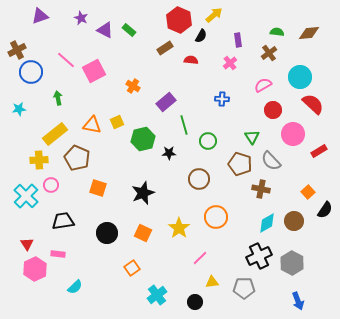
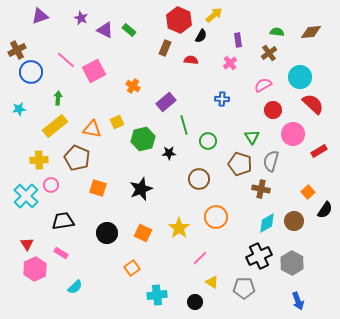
brown diamond at (309, 33): moved 2 px right, 1 px up
brown rectangle at (165, 48): rotated 35 degrees counterclockwise
green arrow at (58, 98): rotated 16 degrees clockwise
orange triangle at (92, 125): moved 4 px down
yellow rectangle at (55, 134): moved 8 px up
gray semicircle at (271, 161): rotated 60 degrees clockwise
black star at (143, 193): moved 2 px left, 4 px up
pink rectangle at (58, 254): moved 3 px right, 1 px up; rotated 24 degrees clockwise
yellow triangle at (212, 282): rotated 40 degrees clockwise
cyan cross at (157, 295): rotated 30 degrees clockwise
